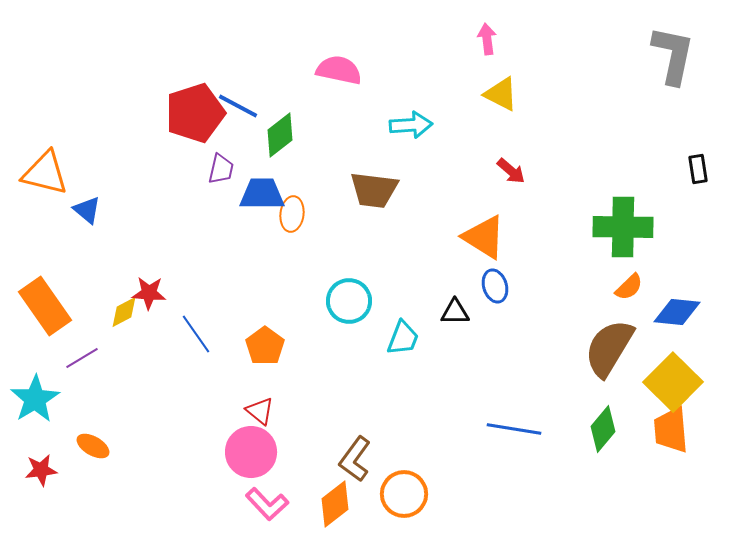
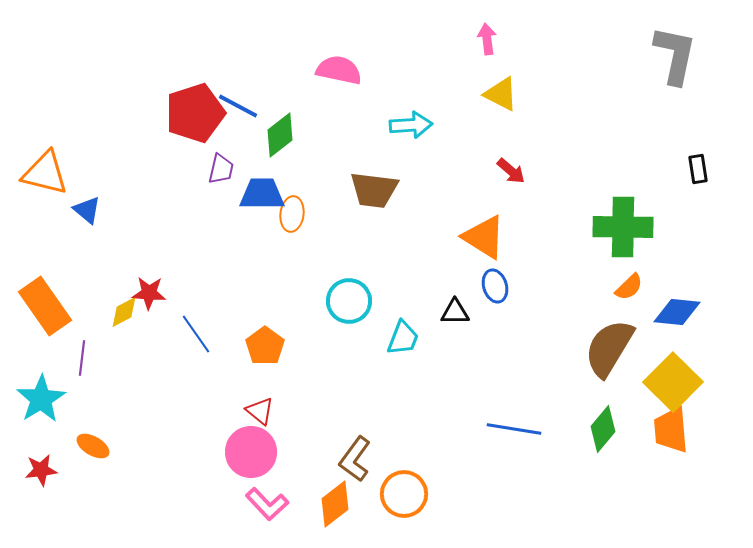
gray L-shape at (673, 55): moved 2 px right
purple line at (82, 358): rotated 52 degrees counterclockwise
cyan star at (35, 399): moved 6 px right
